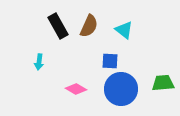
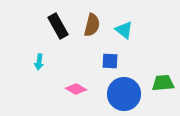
brown semicircle: moved 3 px right, 1 px up; rotated 10 degrees counterclockwise
blue circle: moved 3 px right, 5 px down
